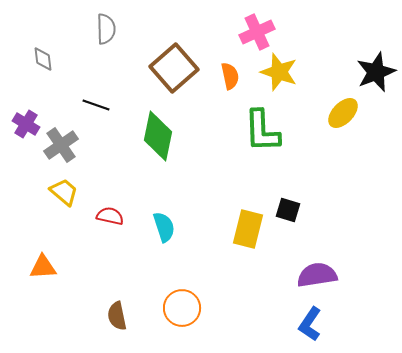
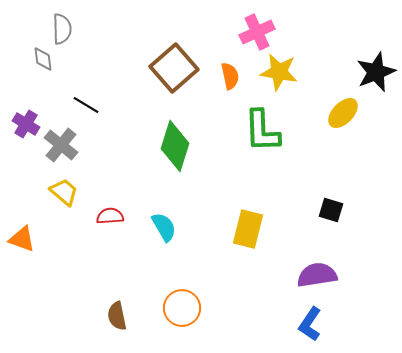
gray semicircle: moved 44 px left
yellow star: rotated 9 degrees counterclockwise
black line: moved 10 px left; rotated 12 degrees clockwise
green diamond: moved 17 px right, 10 px down; rotated 6 degrees clockwise
gray cross: rotated 16 degrees counterclockwise
black square: moved 43 px right
red semicircle: rotated 16 degrees counterclockwise
cyan semicircle: rotated 12 degrees counterclockwise
orange triangle: moved 21 px left, 28 px up; rotated 24 degrees clockwise
